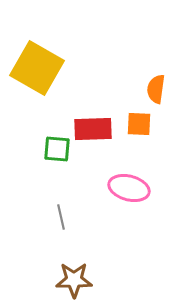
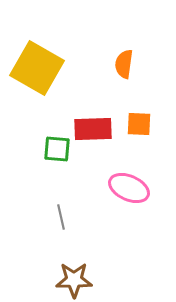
orange semicircle: moved 32 px left, 25 px up
pink ellipse: rotated 9 degrees clockwise
